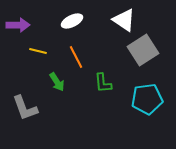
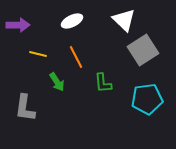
white triangle: rotated 10 degrees clockwise
yellow line: moved 3 px down
gray L-shape: rotated 28 degrees clockwise
